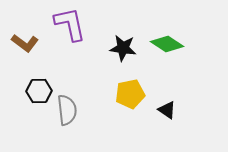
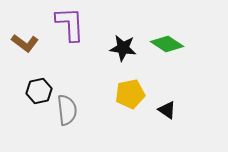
purple L-shape: rotated 9 degrees clockwise
black hexagon: rotated 10 degrees counterclockwise
